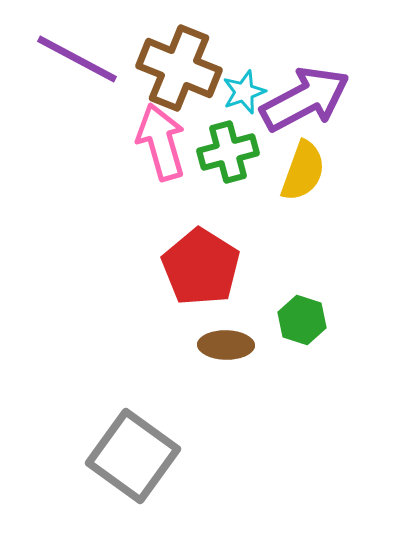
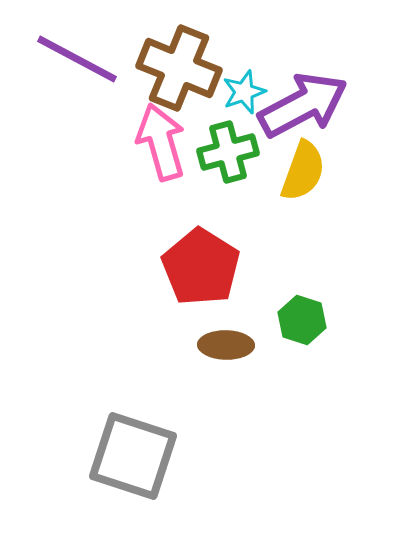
purple arrow: moved 2 px left, 6 px down
gray square: rotated 18 degrees counterclockwise
